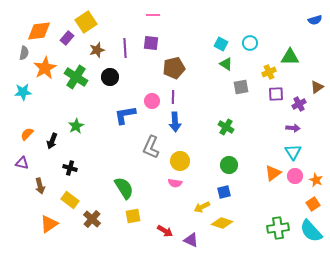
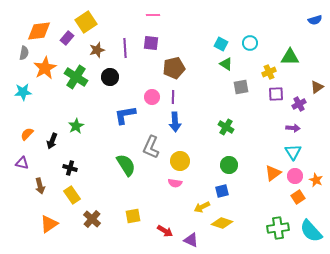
pink circle at (152, 101): moved 4 px up
green semicircle at (124, 188): moved 2 px right, 23 px up
blue square at (224, 192): moved 2 px left, 1 px up
yellow rectangle at (70, 200): moved 2 px right, 5 px up; rotated 18 degrees clockwise
orange square at (313, 204): moved 15 px left, 7 px up
